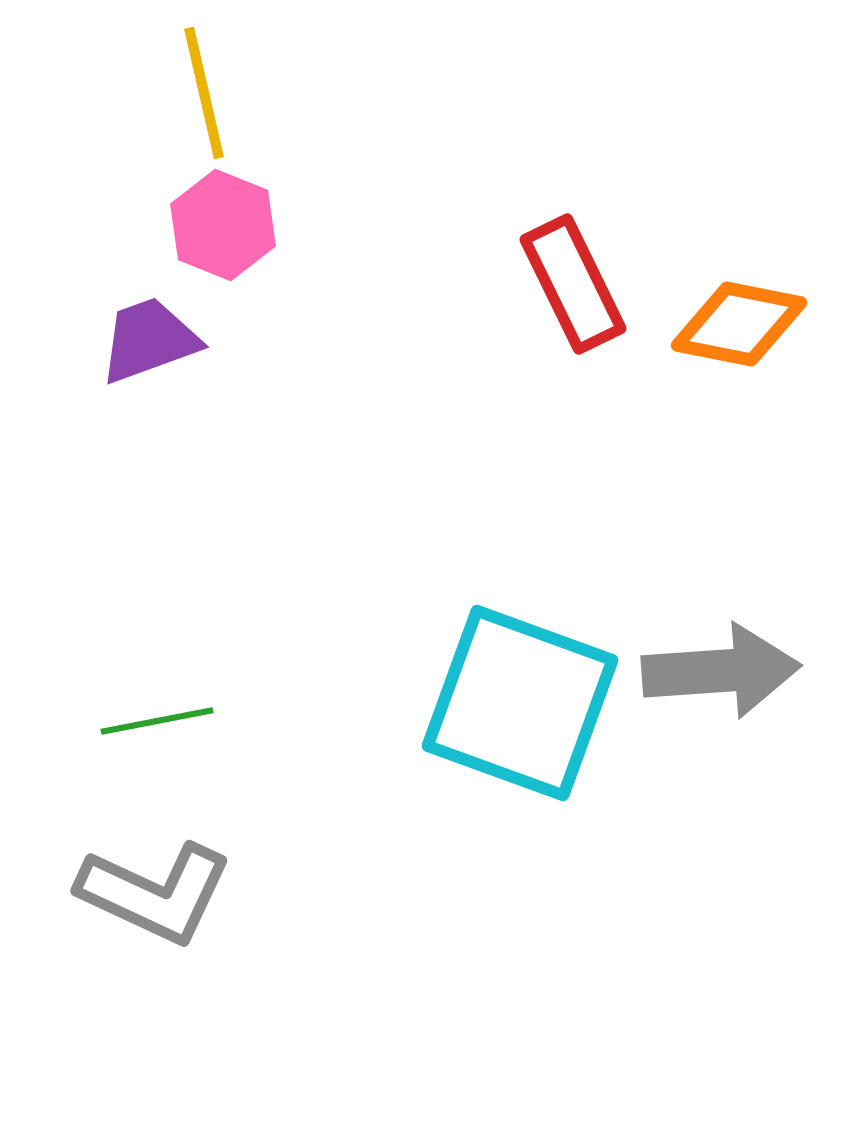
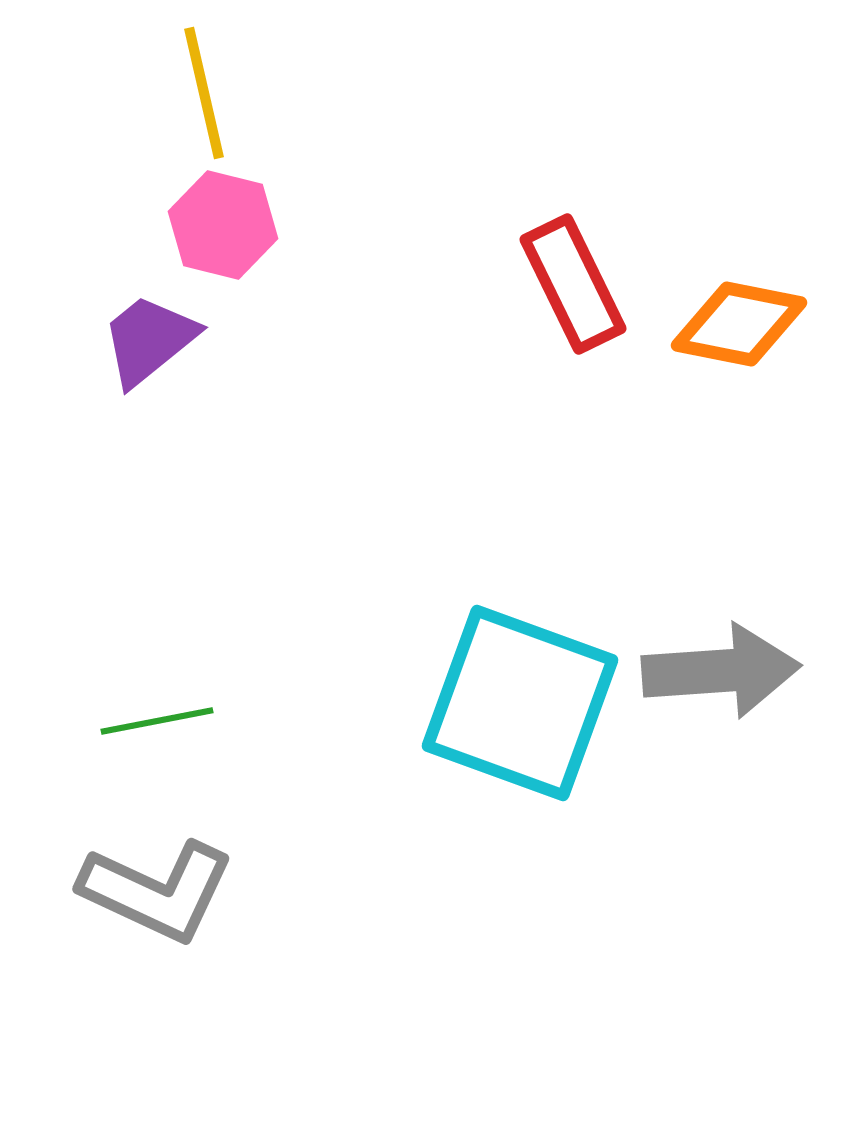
pink hexagon: rotated 8 degrees counterclockwise
purple trapezoid: rotated 19 degrees counterclockwise
gray L-shape: moved 2 px right, 2 px up
